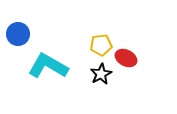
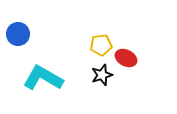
cyan L-shape: moved 5 px left, 12 px down
black star: moved 1 px right, 1 px down; rotated 10 degrees clockwise
